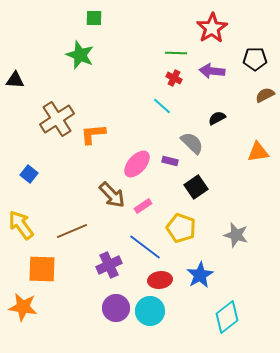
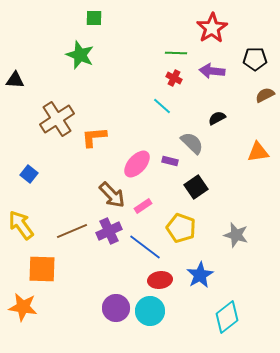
orange L-shape: moved 1 px right, 3 px down
purple cross: moved 34 px up
